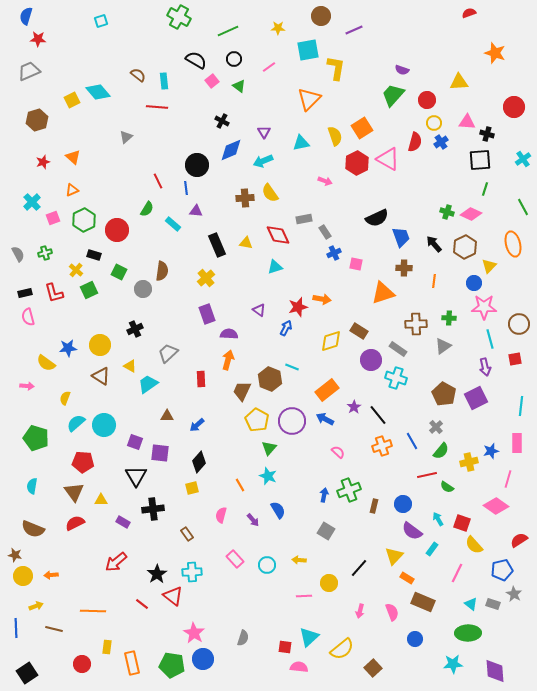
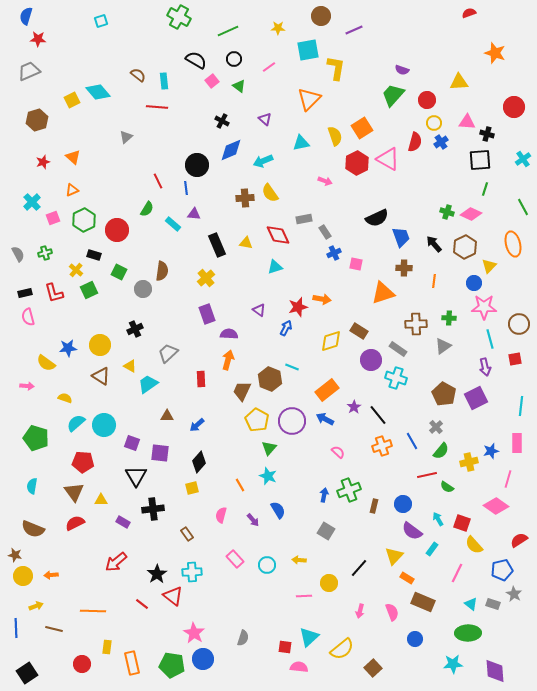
purple triangle at (264, 132): moved 1 px right, 13 px up; rotated 16 degrees counterclockwise
purple triangle at (196, 211): moved 2 px left, 3 px down
yellow semicircle at (65, 398): rotated 88 degrees clockwise
purple square at (135, 442): moved 3 px left, 1 px down
